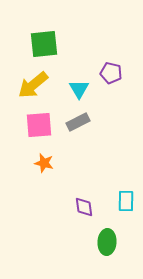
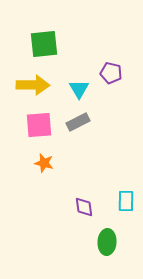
yellow arrow: rotated 140 degrees counterclockwise
